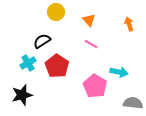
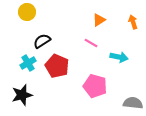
yellow circle: moved 29 px left
orange triangle: moved 10 px right; rotated 40 degrees clockwise
orange arrow: moved 4 px right, 2 px up
pink line: moved 1 px up
red pentagon: rotated 10 degrees counterclockwise
cyan arrow: moved 15 px up
pink pentagon: rotated 15 degrees counterclockwise
